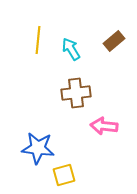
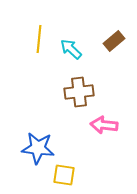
yellow line: moved 1 px right, 1 px up
cyan arrow: rotated 15 degrees counterclockwise
brown cross: moved 3 px right, 1 px up
pink arrow: moved 1 px up
yellow square: rotated 25 degrees clockwise
